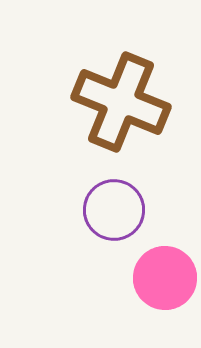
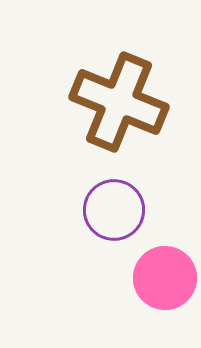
brown cross: moved 2 px left
